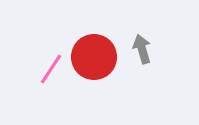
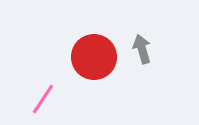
pink line: moved 8 px left, 30 px down
